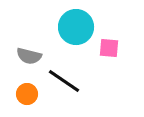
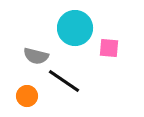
cyan circle: moved 1 px left, 1 px down
gray semicircle: moved 7 px right
orange circle: moved 2 px down
